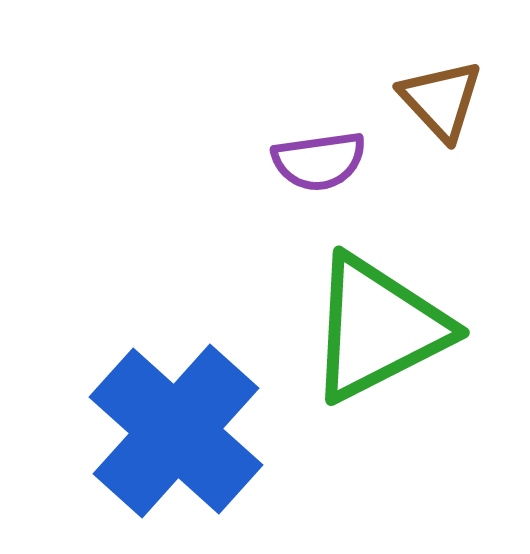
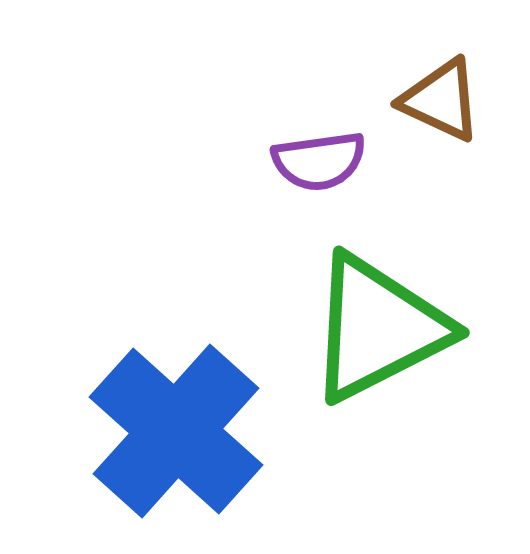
brown triangle: rotated 22 degrees counterclockwise
